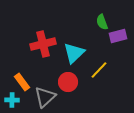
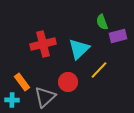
cyan triangle: moved 5 px right, 4 px up
